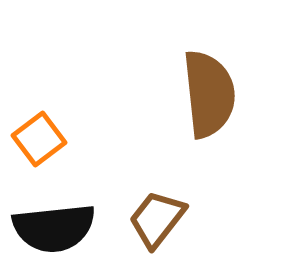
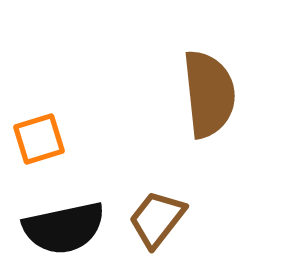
orange square: rotated 20 degrees clockwise
black semicircle: moved 10 px right; rotated 6 degrees counterclockwise
